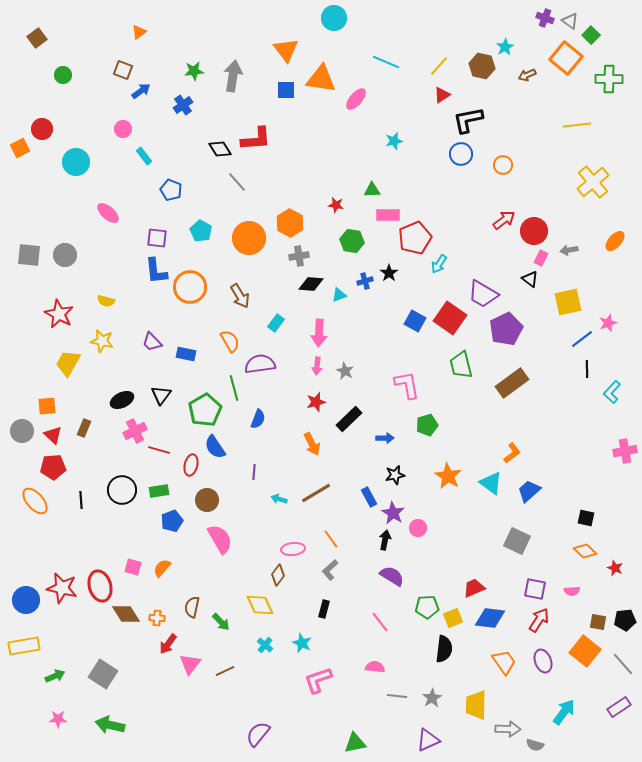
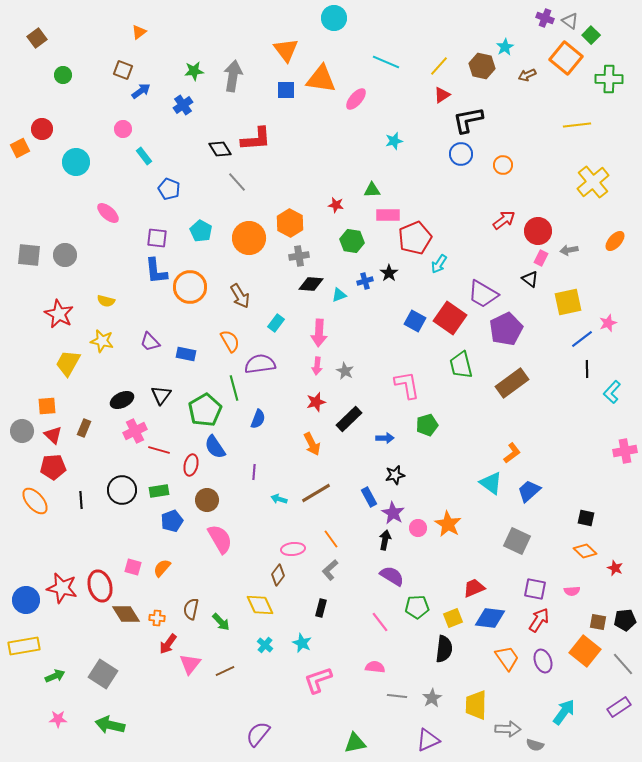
blue pentagon at (171, 190): moved 2 px left, 1 px up
red circle at (534, 231): moved 4 px right
purple trapezoid at (152, 342): moved 2 px left
orange star at (448, 476): moved 48 px down
brown semicircle at (192, 607): moved 1 px left, 2 px down
green pentagon at (427, 607): moved 10 px left
black rectangle at (324, 609): moved 3 px left, 1 px up
orange trapezoid at (504, 662): moved 3 px right, 4 px up
